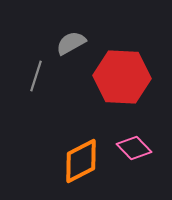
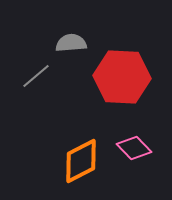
gray semicircle: rotated 24 degrees clockwise
gray line: rotated 32 degrees clockwise
